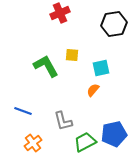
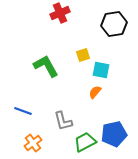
yellow square: moved 11 px right; rotated 24 degrees counterclockwise
cyan square: moved 2 px down; rotated 24 degrees clockwise
orange semicircle: moved 2 px right, 2 px down
